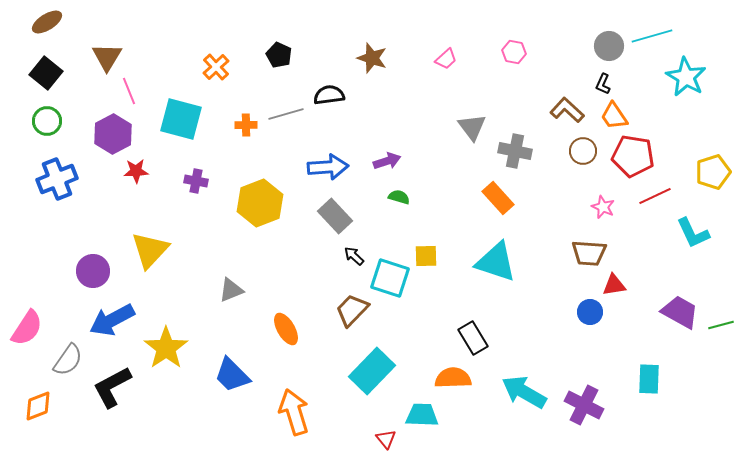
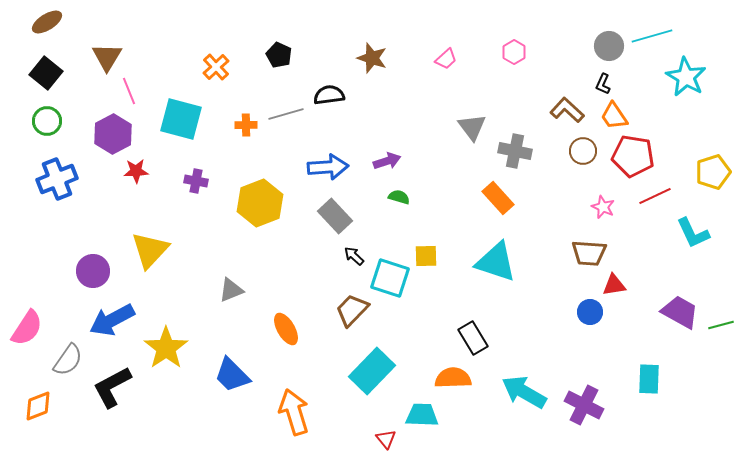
pink hexagon at (514, 52): rotated 20 degrees clockwise
